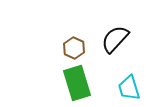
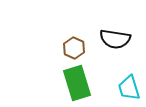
black semicircle: rotated 124 degrees counterclockwise
